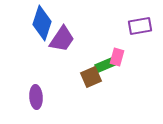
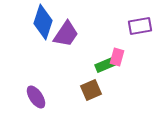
blue diamond: moved 1 px right, 1 px up
purple trapezoid: moved 4 px right, 5 px up
brown square: moved 13 px down
purple ellipse: rotated 30 degrees counterclockwise
